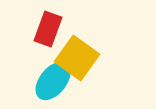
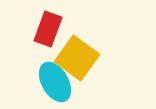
cyan ellipse: moved 2 px right, 1 px down; rotated 69 degrees counterclockwise
